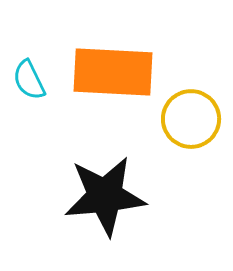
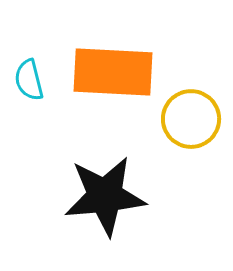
cyan semicircle: rotated 12 degrees clockwise
